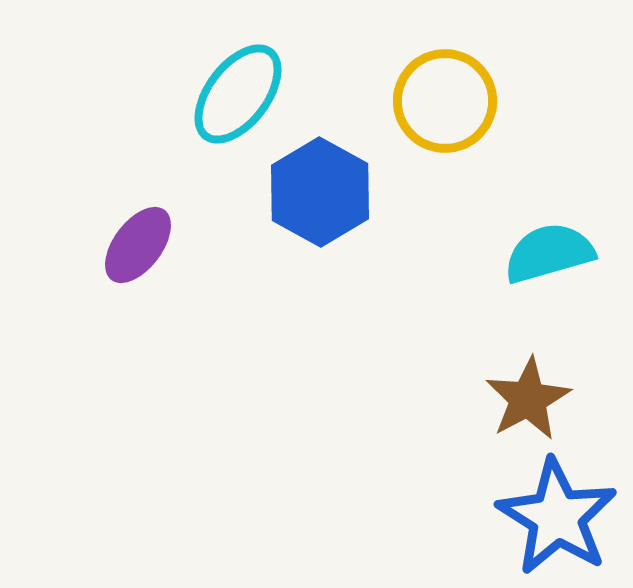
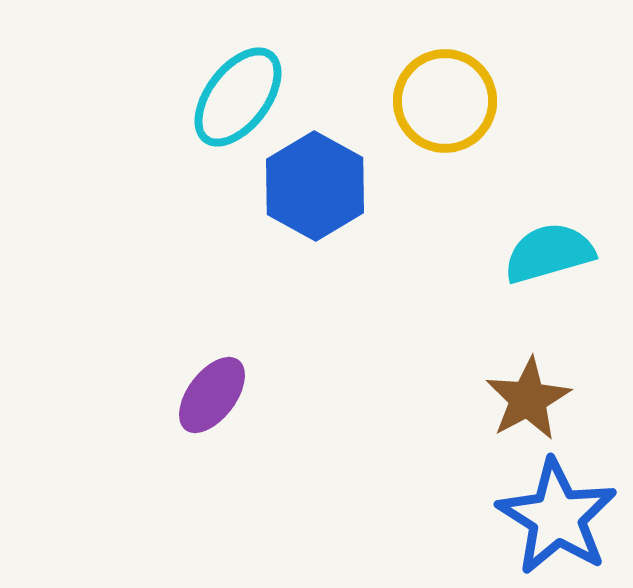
cyan ellipse: moved 3 px down
blue hexagon: moved 5 px left, 6 px up
purple ellipse: moved 74 px right, 150 px down
